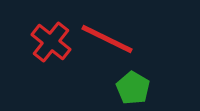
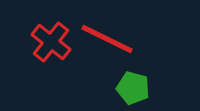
green pentagon: rotated 16 degrees counterclockwise
